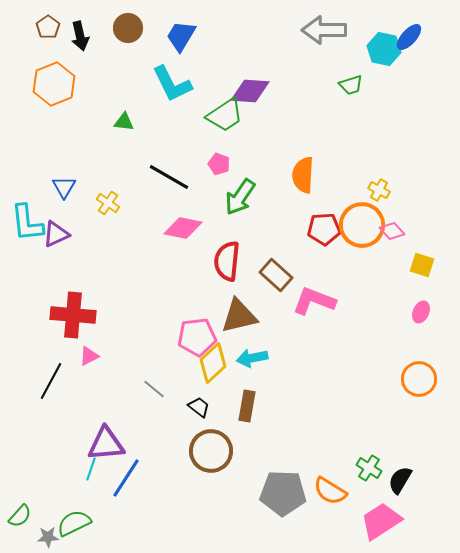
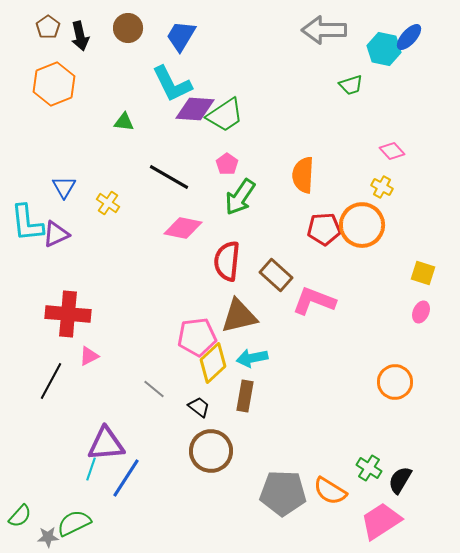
purple diamond at (250, 91): moved 55 px left, 18 px down
pink pentagon at (219, 164): moved 8 px right; rotated 15 degrees clockwise
yellow cross at (379, 190): moved 3 px right, 3 px up
pink diamond at (392, 231): moved 80 px up
yellow square at (422, 265): moved 1 px right, 8 px down
red cross at (73, 315): moved 5 px left, 1 px up
orange circle at (419, 379): moved 24 px left, 3 px down
brown rectangle at (247, 406): moved 2 px left, 10 px up
